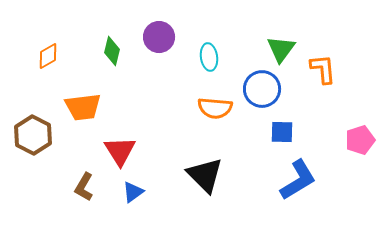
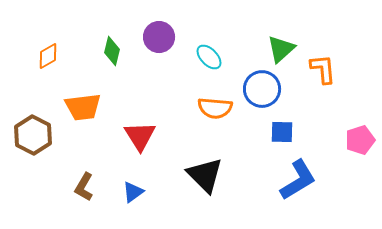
green triangle: rotated 12 degrees clockwise
cyan ellipse: rotated 36 degrees counterclockwise
red triangle: moved 20 px right, 15 px up
